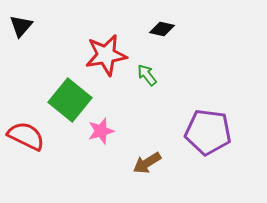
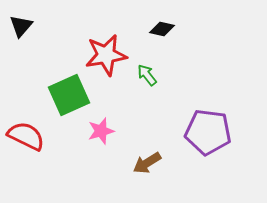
green square: moved 1 px left, 5 px up; rotated 27 degrees clockwise
